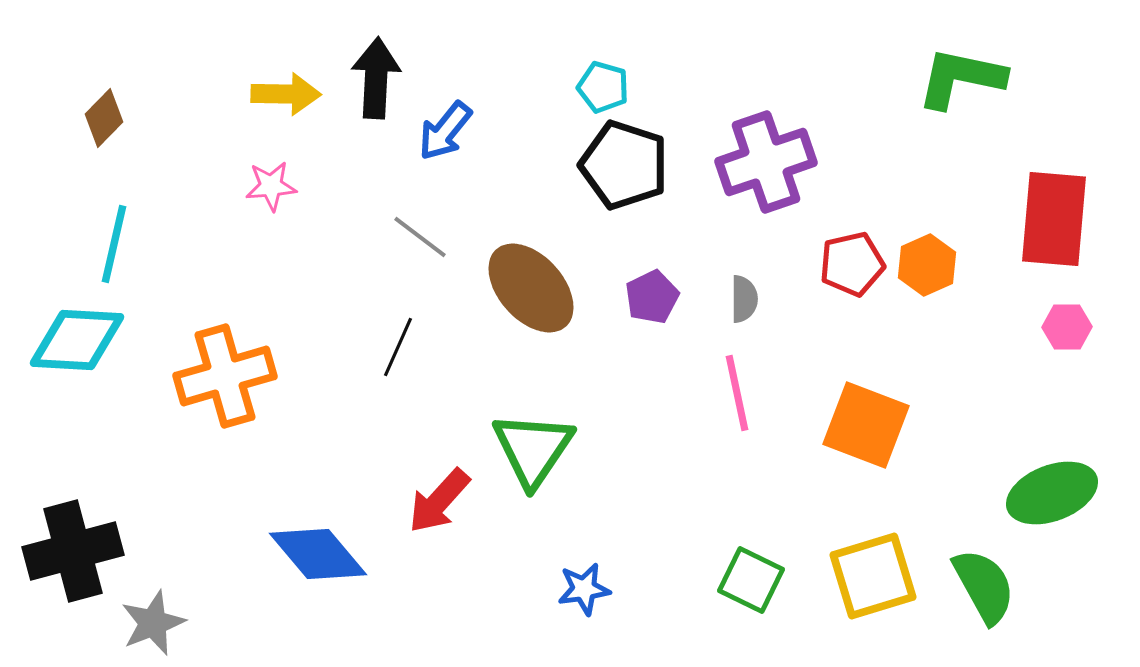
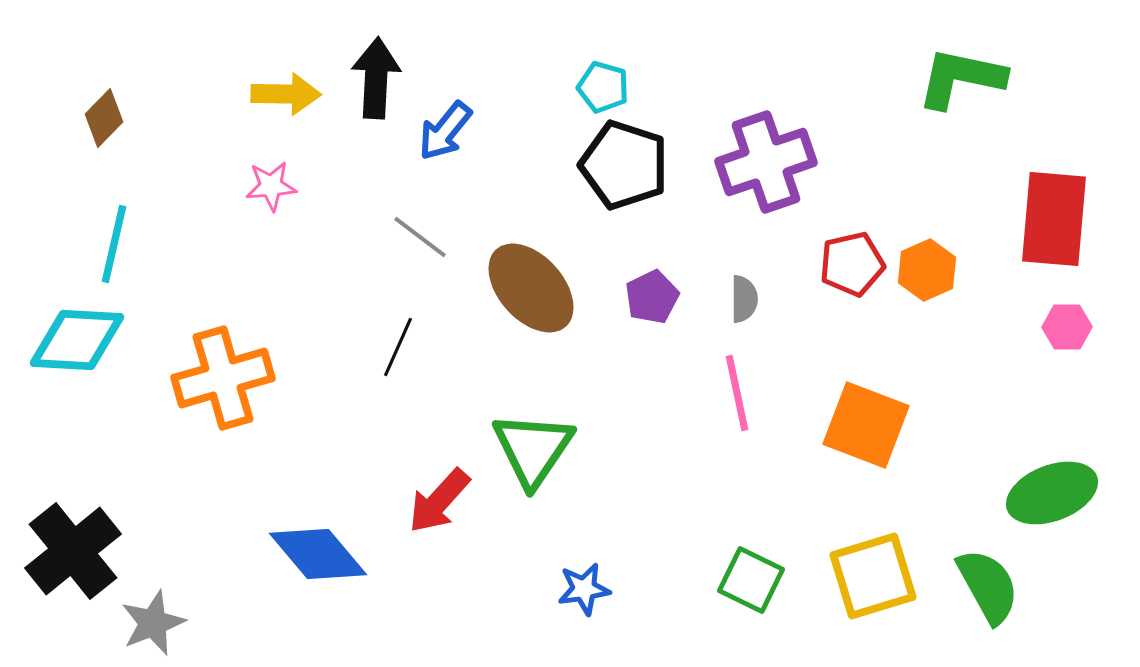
orange hexagon: moved 5 px down
orange cross: moved 2 px left, 2 px down
black cross: rotated 24 degrees counterclockwise
green semicircle: moved 4 px right
